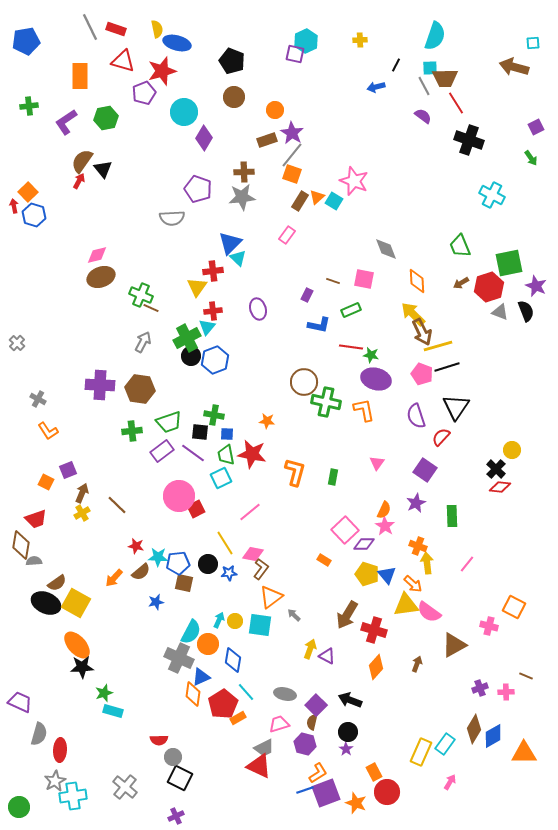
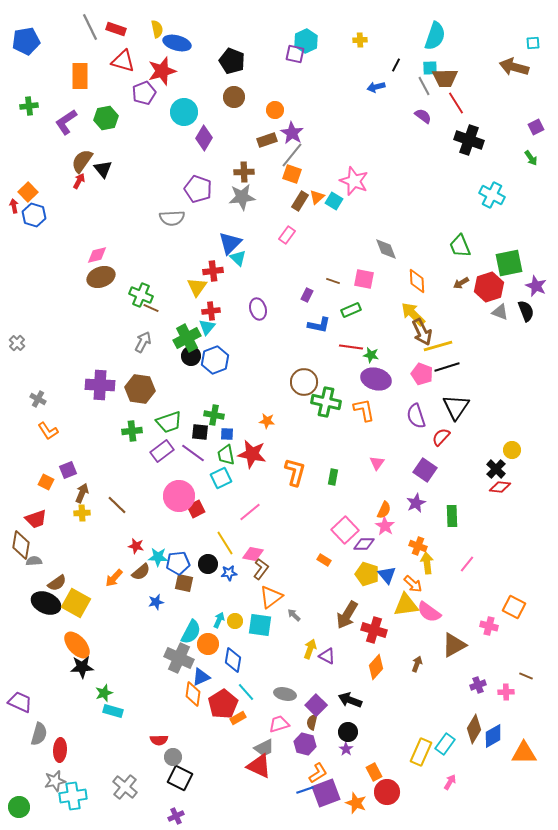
red cross at (213, 311): moved 2 px left
yellow cross at (82, 513): rotated 28 degrees clockwise
purple cross at (480, 688): moved 2 px left, 3 px up
gray star at (55, 781): rotated 15 degrees clockwise
